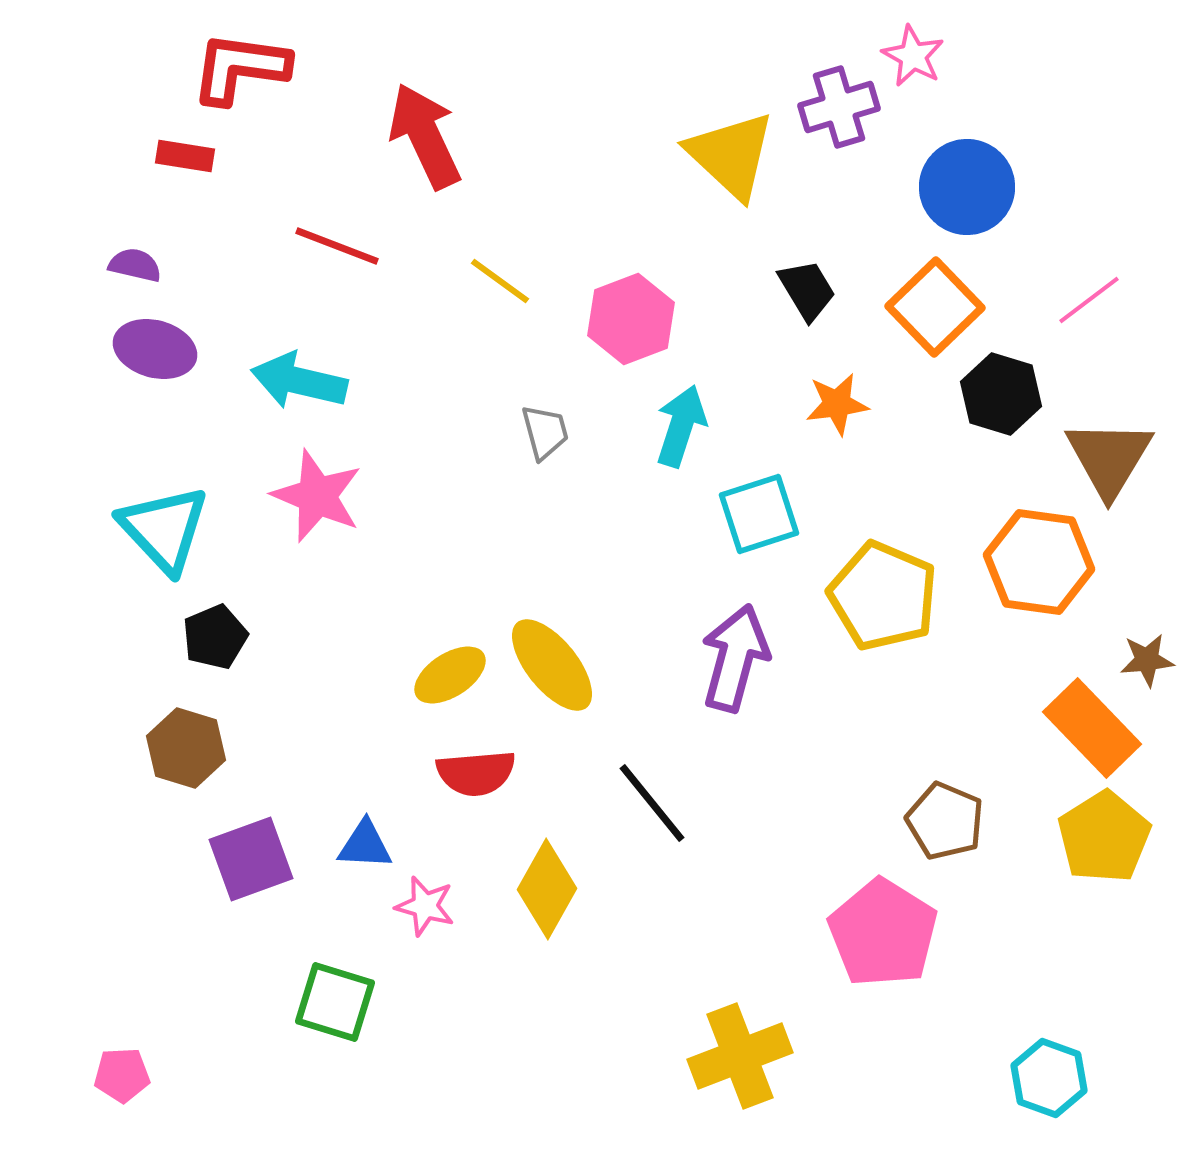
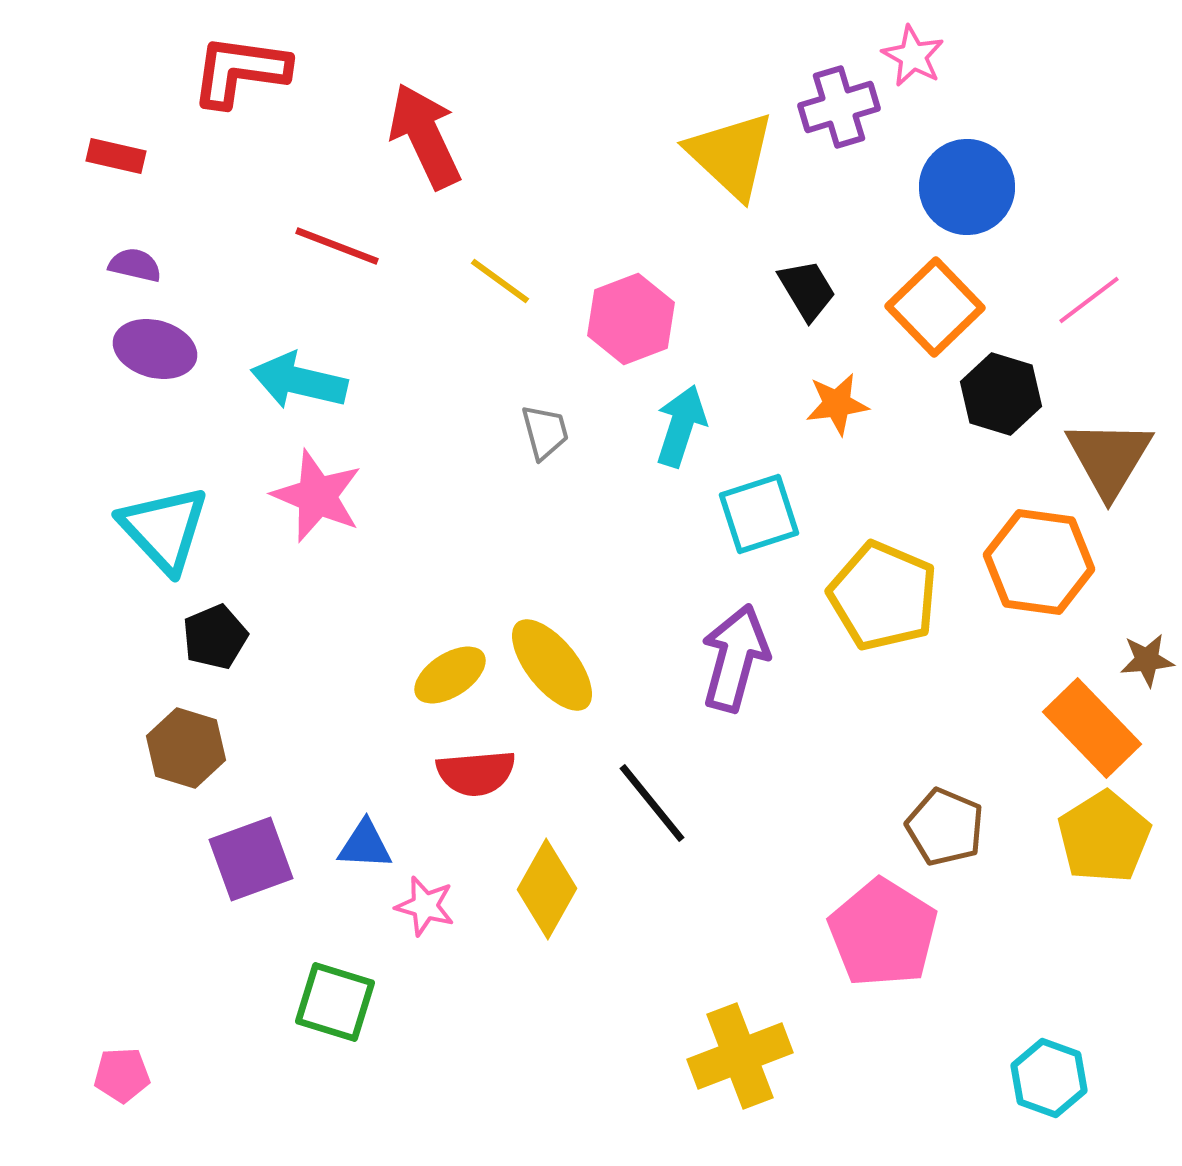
red L-shape at (240, 68): moved 3 px down
red rectangle at (185, 156): moved 69 px left; rotated 4 degrees clockwise
brown pentagon at (945, 821): moved 6 px down
